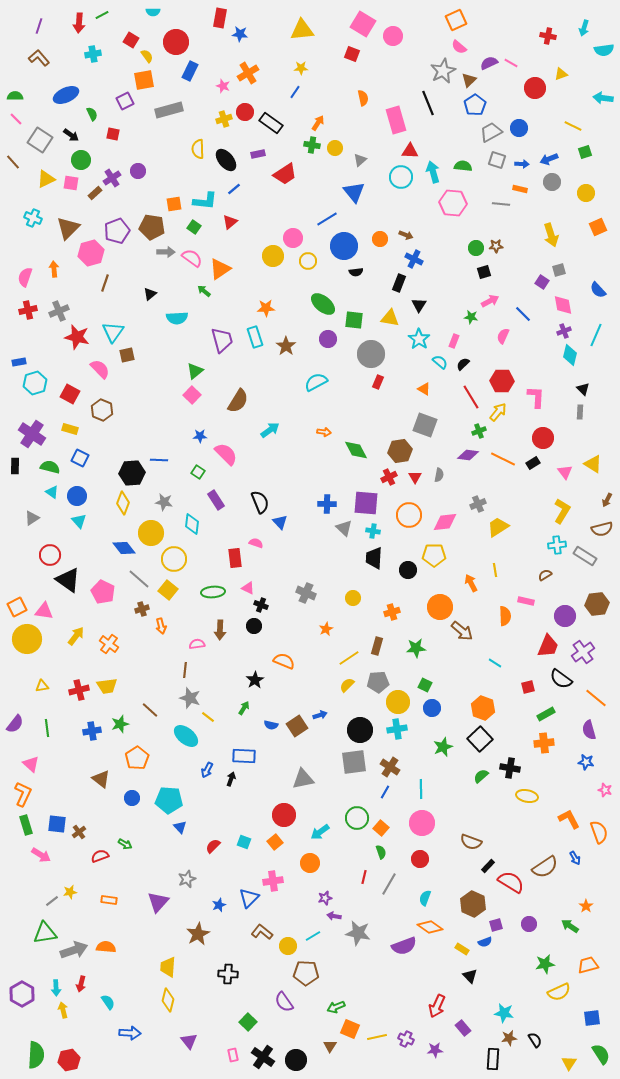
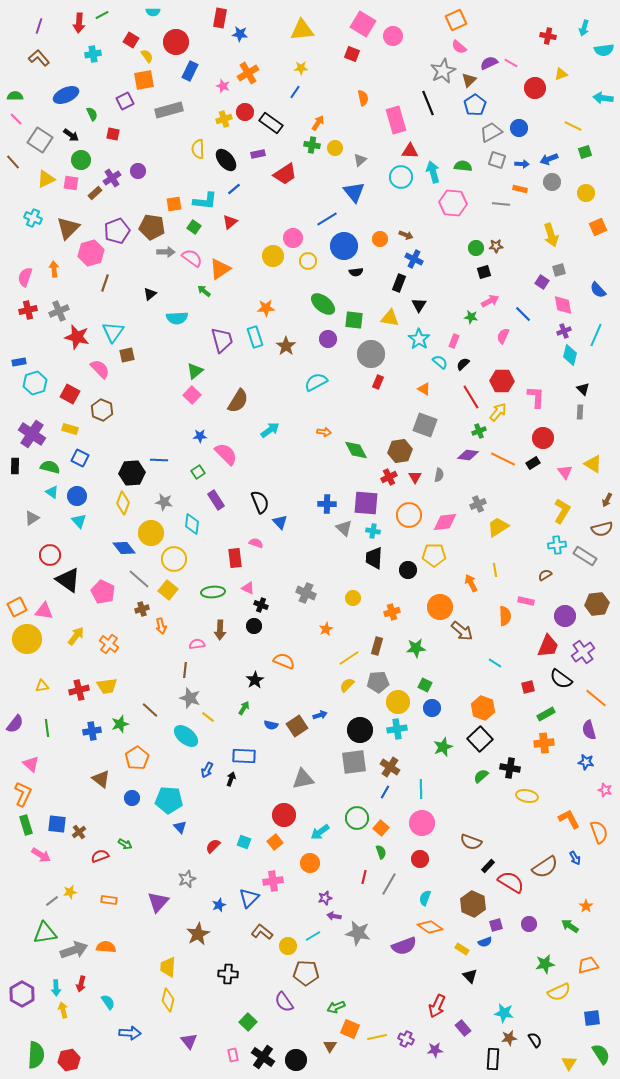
green square at (198, 472): rotated 24 degrees clockwise
